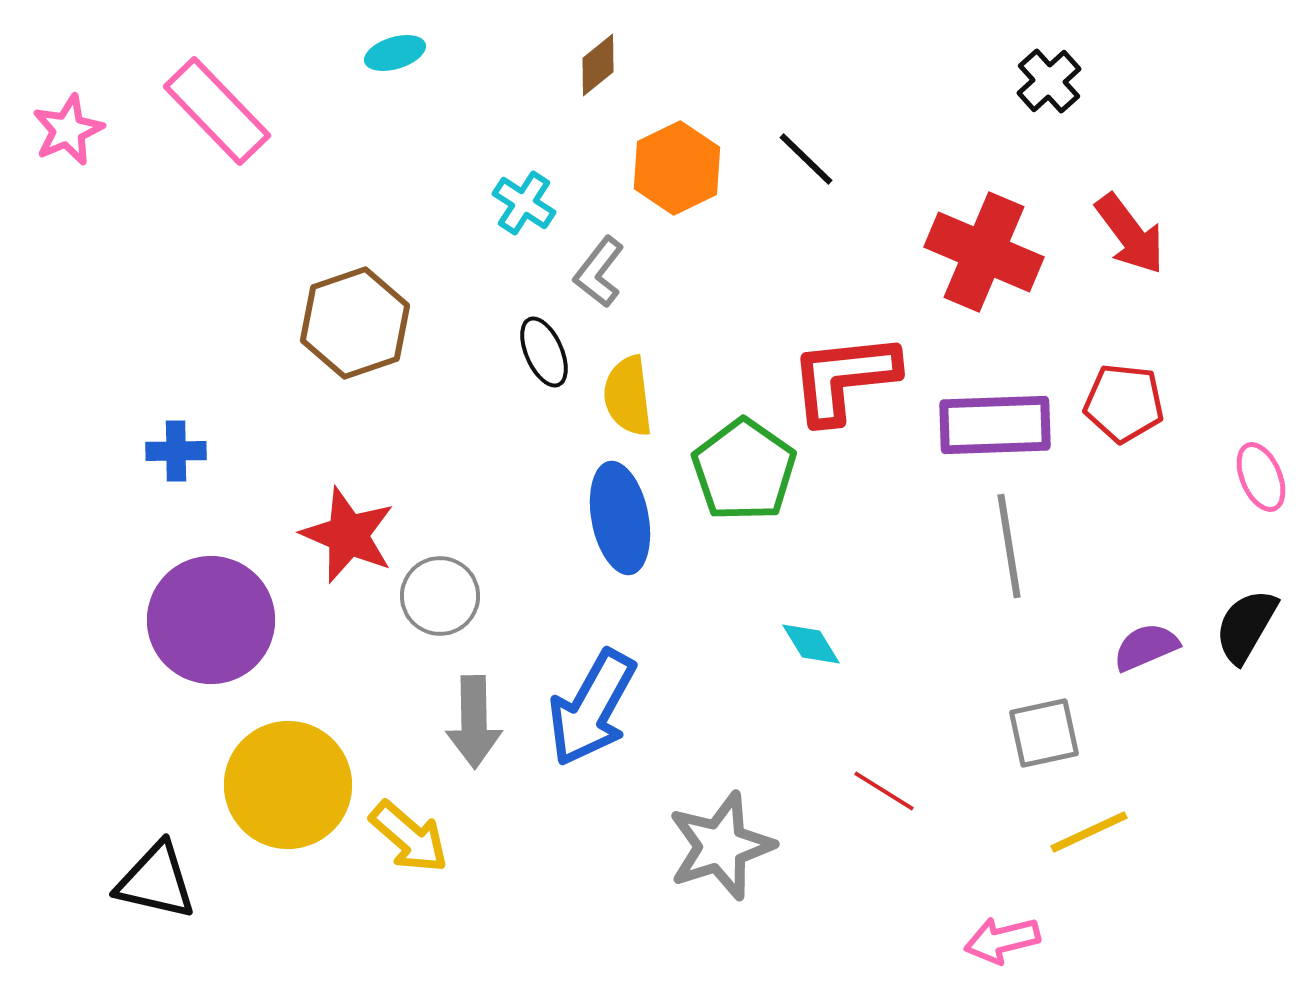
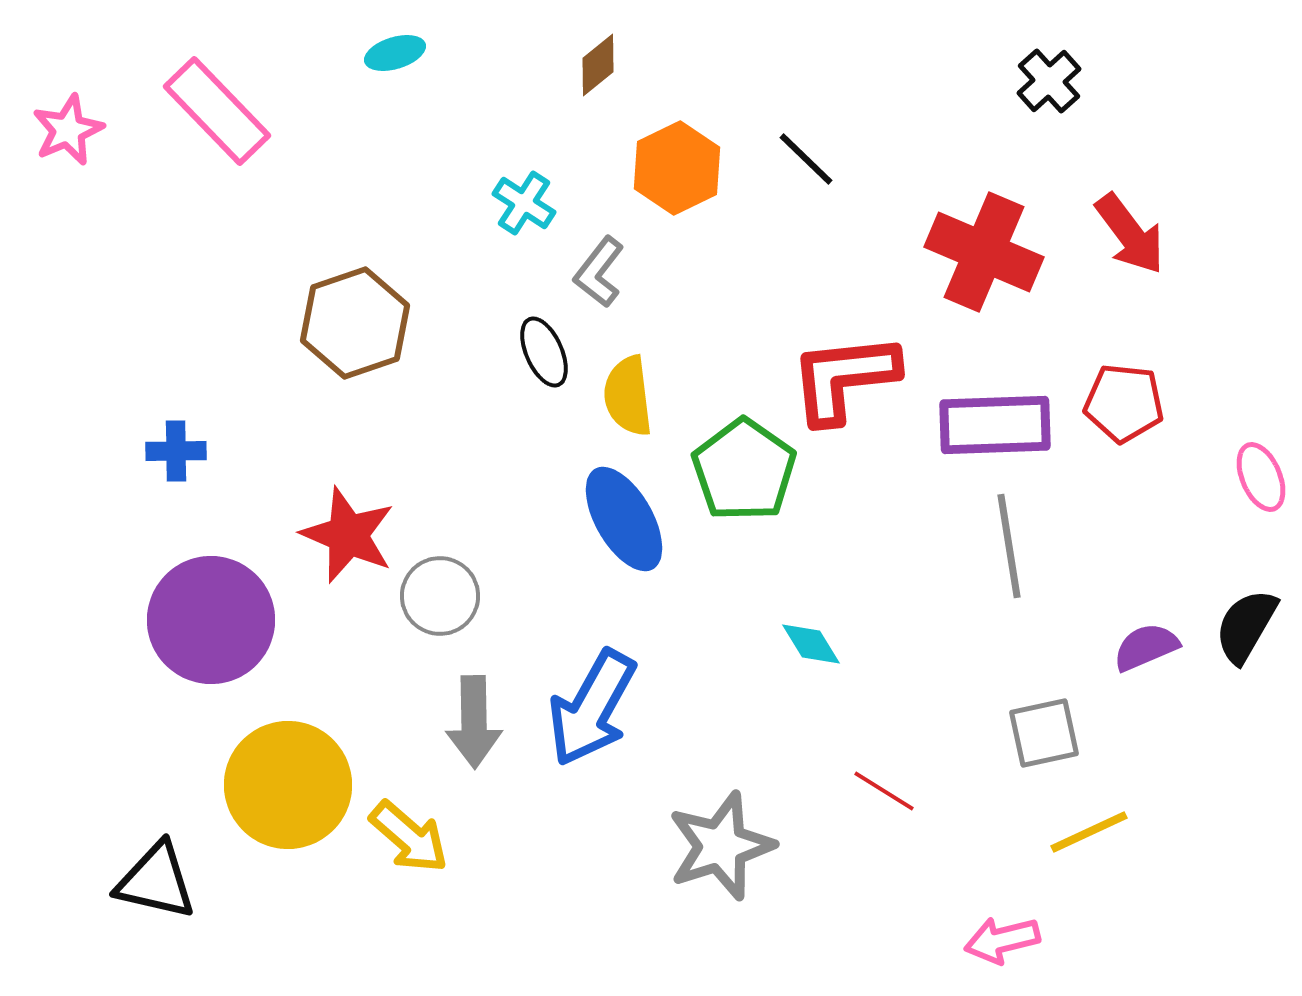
blue ellipse: moved 4 px right, 1 px down; rotated 19 degrees counterclockwise
